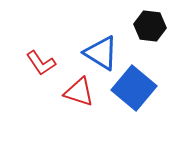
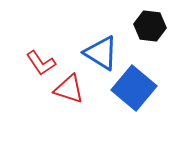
red triangle: moved 10 px left, 3 px up
